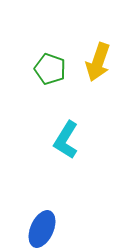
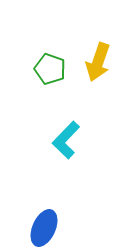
cyan L-shape: rotated 12 degrees clockwise
blue ellipse: moved 2 px right, 1 px up
